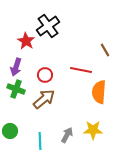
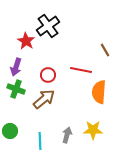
red circle: moved 3 px right
gray arrow: rotated 14 degrees counterclockwise
